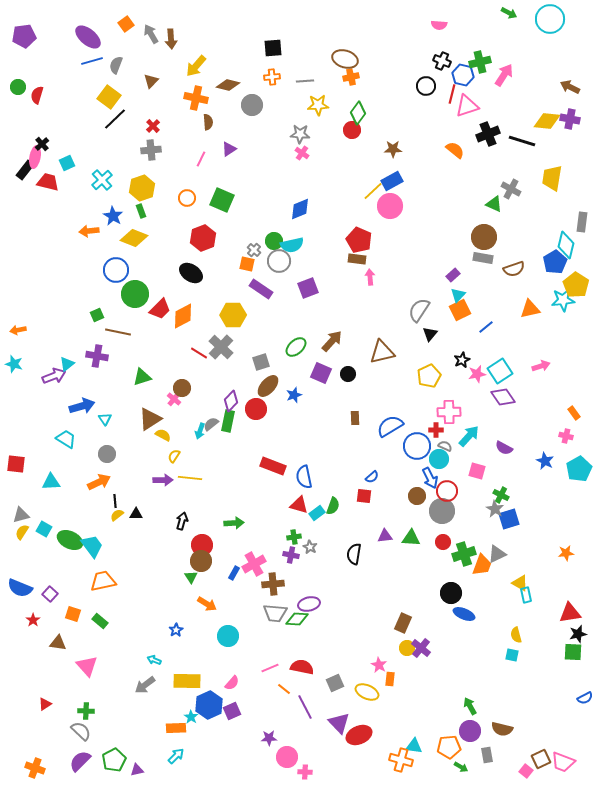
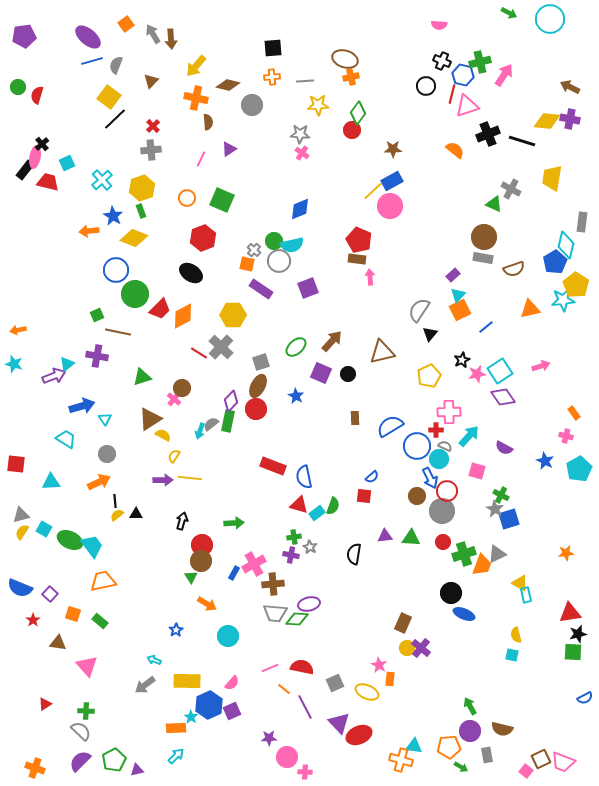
gray arrow at (151, 34): moved 2 px right
brown ellipse at (268, 386): moved 10 px left; rotated 15 degrees counterclockwise
blue star at (294, 395): moved 2 px right, 1 px down; rotated 21 degrees counterclockwise
